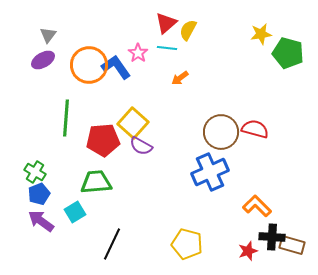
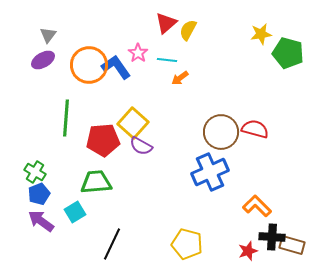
cyan line: moved 12 px down
